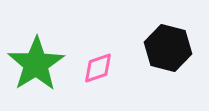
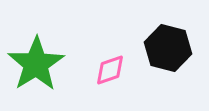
pink diamond: moved 12 px right, 2 px down
